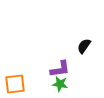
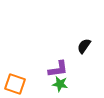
purple L-shape: moved 2 px left
orange square: rotated 25 degrees clockwise
